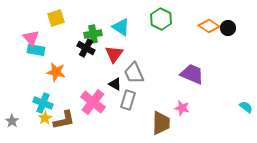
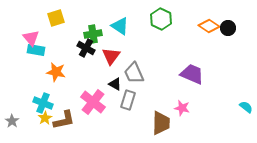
cyan triangle: moved 1 px left, 1 px up
red triangle: moved 3 px left, 2 px down
